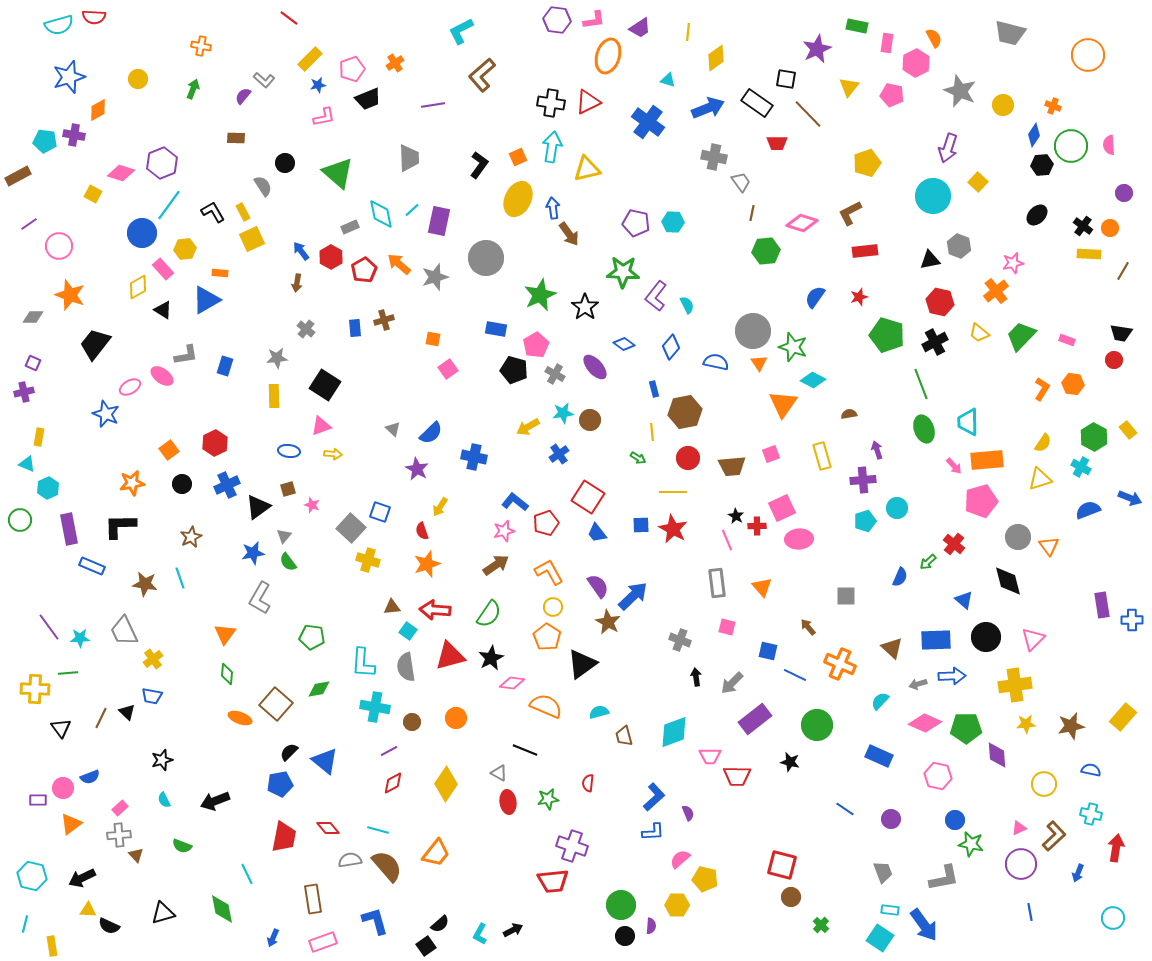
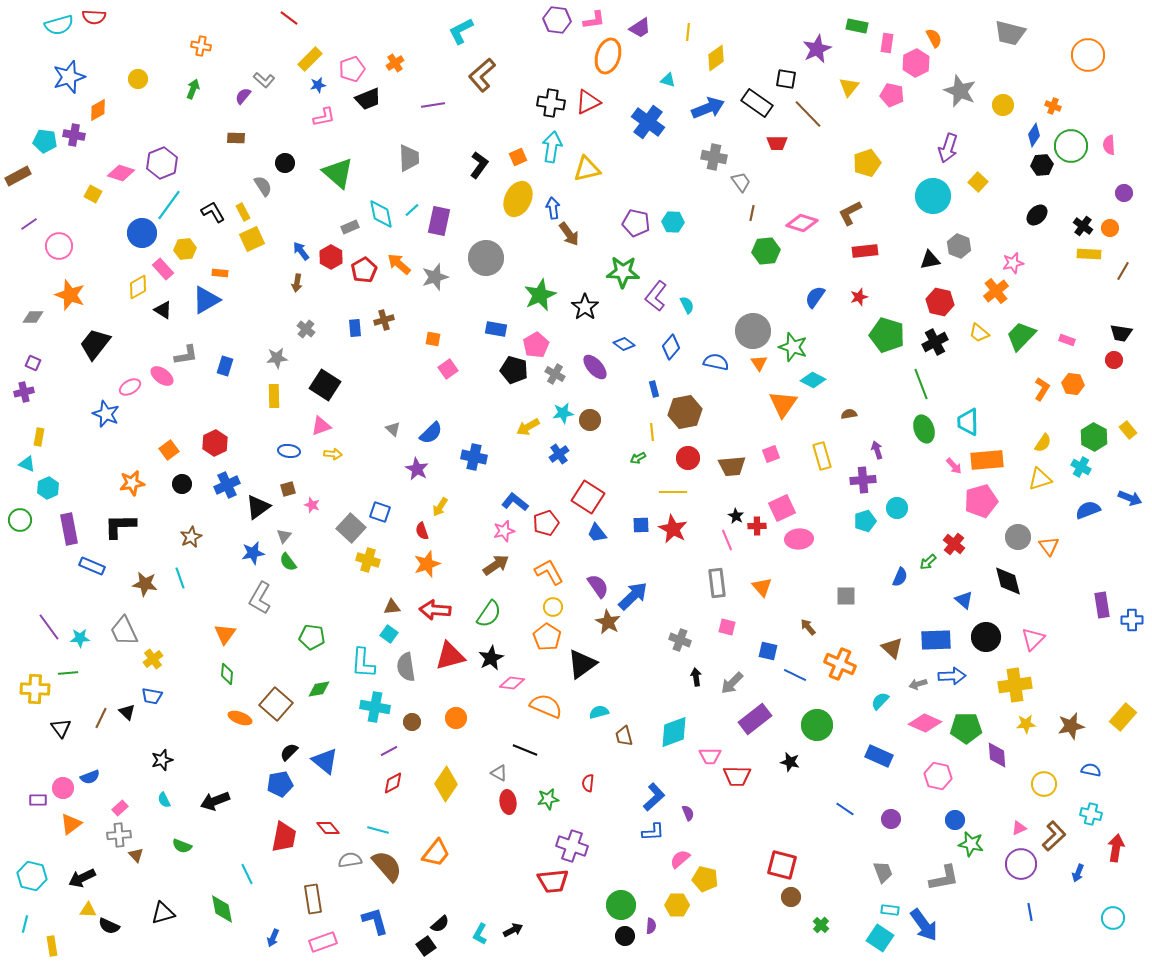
green arrow at (638, 458): rotated 119 degrees clockwise
cyan square at (408, 631): moved 19 px left, 3 px down
